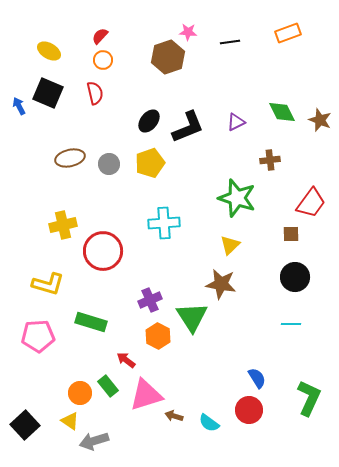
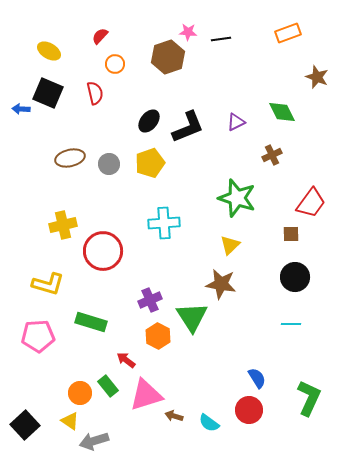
black line at (230, 42): moved 9 px left, 3 px up
orange circle at (103, 60): moved 12 px right, 4 px down
blue arrow at (19, 106): moved 2 px right, 3 px down; rotated 60 degrees counterclockwise
brown star at (320, 120): moved 3 px left, 43 px up
brown cross at (270, 160): moved 2 px right, 5 px up; rotated 18 degrees counterclockwise
